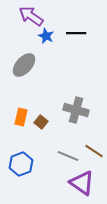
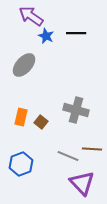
brown line: moved 2 px left, 2 px up; rotated 30 degrees counterclockwise
purple triangle: rotated 12 degrees clockwise
